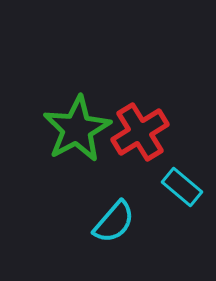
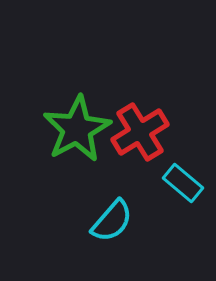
cyan rectangle: moved 1 px right, 4 px up
cyan semicircle: moved 2 px left, 1 px up
